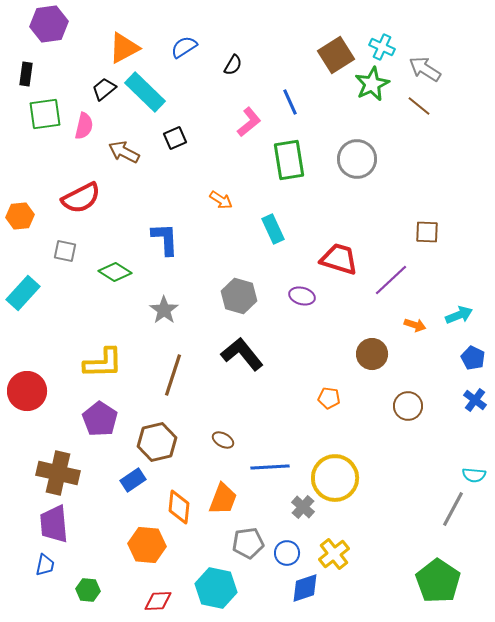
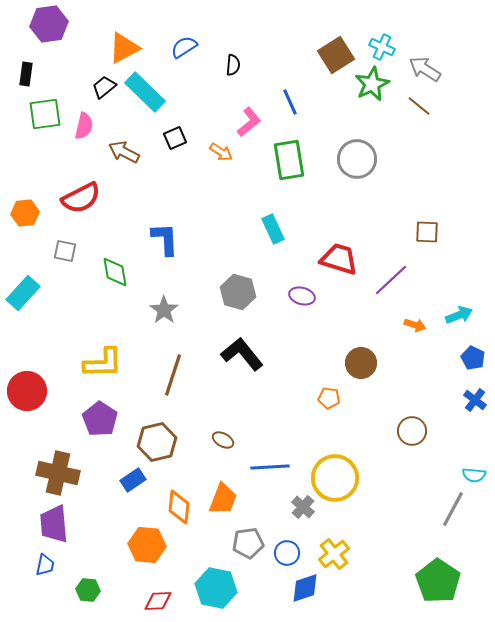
black semicircle at (233, 65): rotated 25 degrees counterclockwise
black trapezoid at (104, 89): moved 2 px up
orange arrow at (221, 200): moved 48 px up
orange hexagon at (20, 216): moved 5 px right, 3 px up
green diamond at (115, 272): rotated 48 degrees clockwise
gray hexagon at (239, 296): moved 1 px left, 4 px up
brown circle at (372, 354): moved 11 px left, 9 px down
brown circle at (408, 406): moved 4 px right, 25 px down
